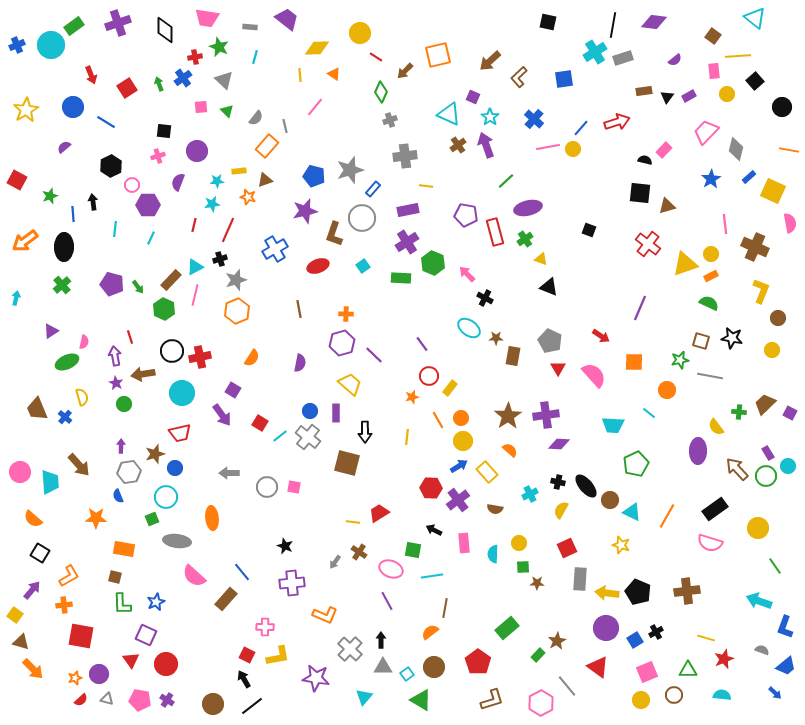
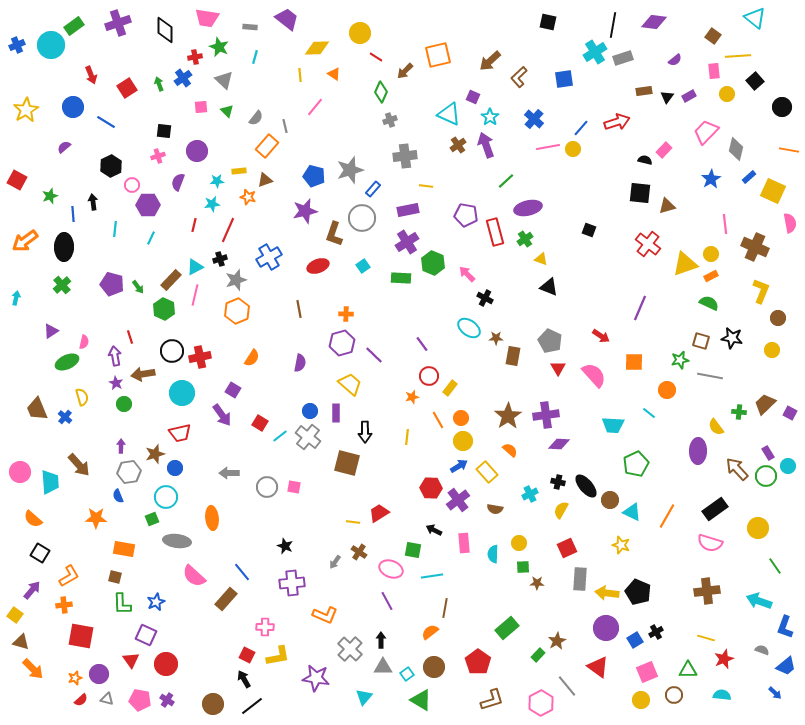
blue cross at (275, 249): moved 6 px left, 8 px down
brown cross at (687, 591): moved 20 px right
